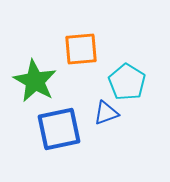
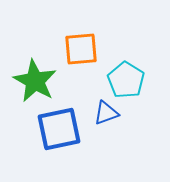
cyan pentagon: moved 1 px left, 2 px up
